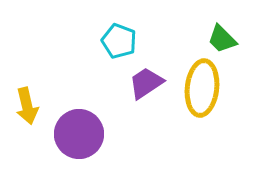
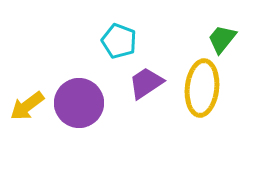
green trapezoid: rotated 84 degrees clockwise
yellow arrow: rotated 66 degrees clockwise
purple circle: moved 31 px up
